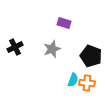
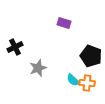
gray star: moved 14 px left, 19 px down
cyan semicircle: rotated 112 degrees clockwise
